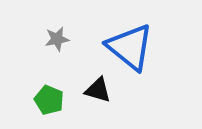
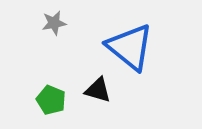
gray star: moved 3 px left, 16 px up
green pentagon: moved 2 px right
